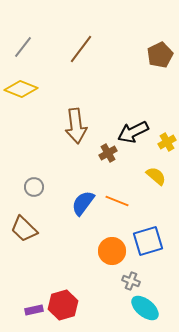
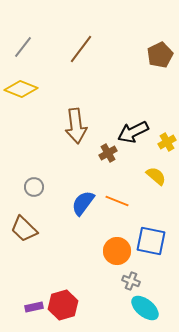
blue square: moved 3 px right; rotated 28 degrees clockwise
orange circle: moved 5 px right
purple rectangle: moved 3 px up
